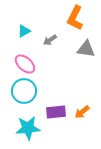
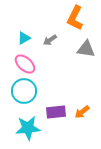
cyan triangle: moved 7 px down
